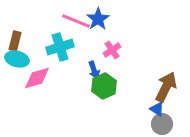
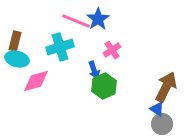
pink diamond: moved 1 px left, 3 px down
